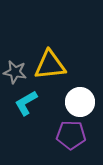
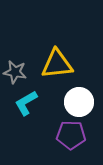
yellow triangle: moved 7 px right, 1 px up
white circle: moved 1 px left
